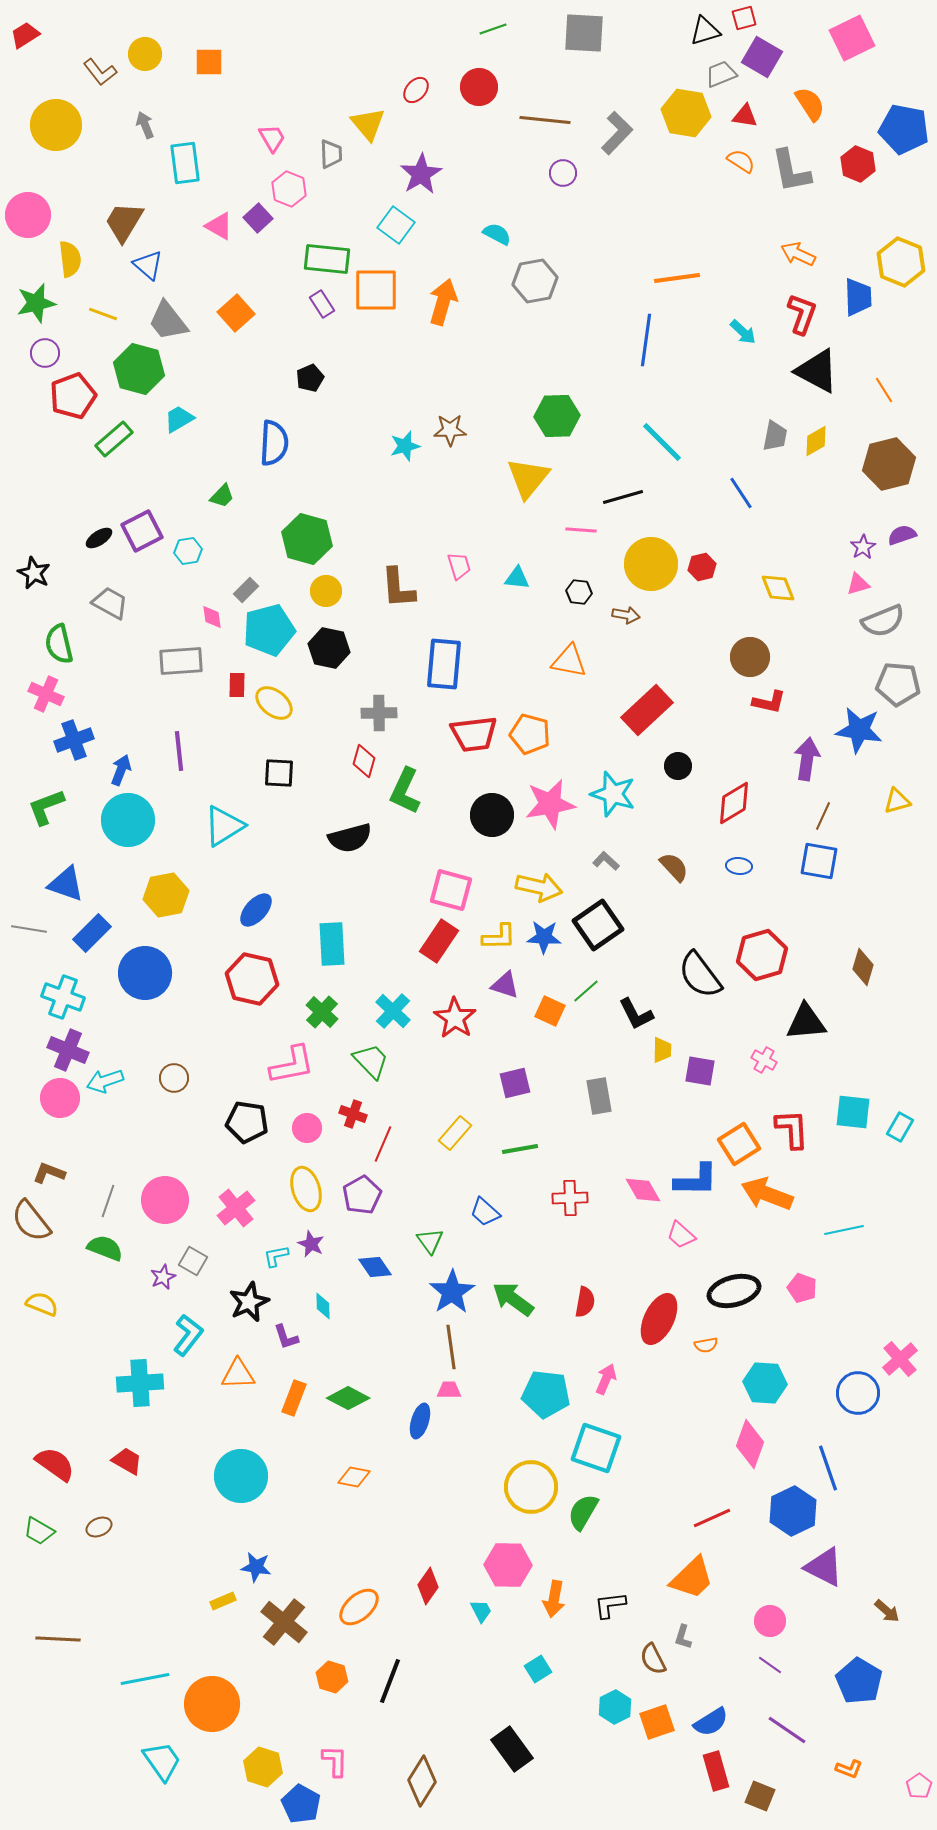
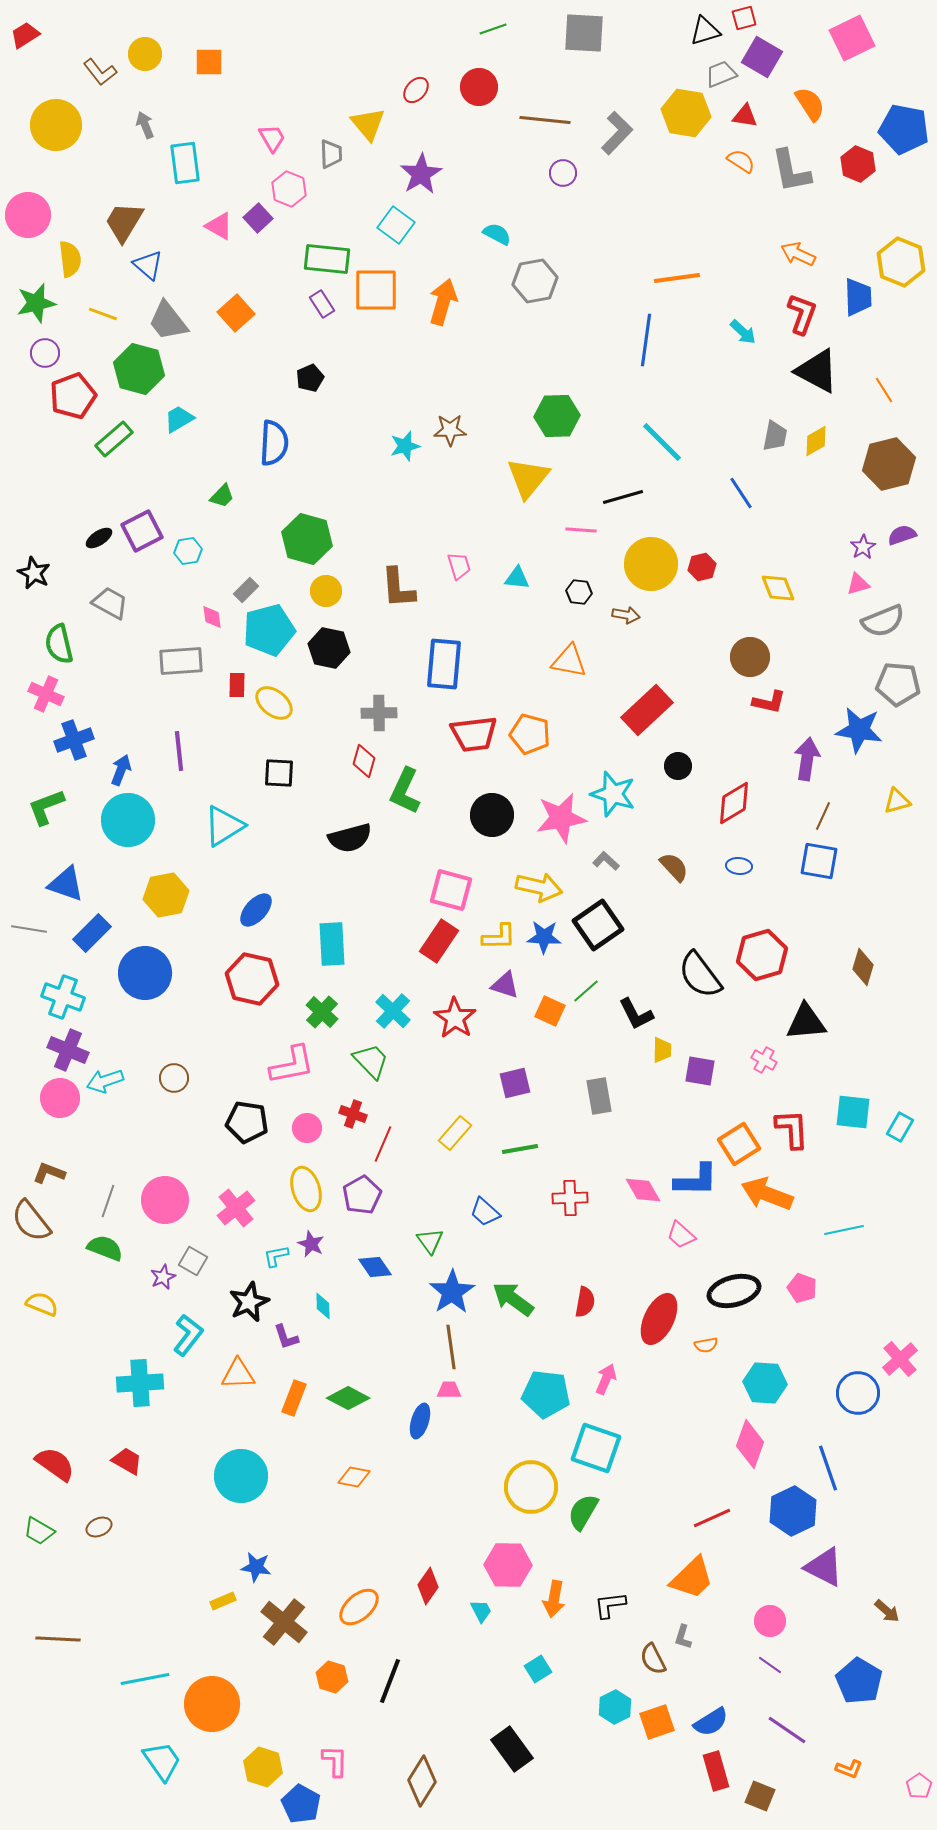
pink star at (550, 804): moved 11 px right, 14 px down
